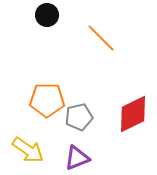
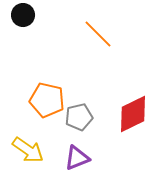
black circle: moved 24 px left
orange line: moved 3 px left, 4 px up
orange pentagon: rotated 12 degrees clockwise
